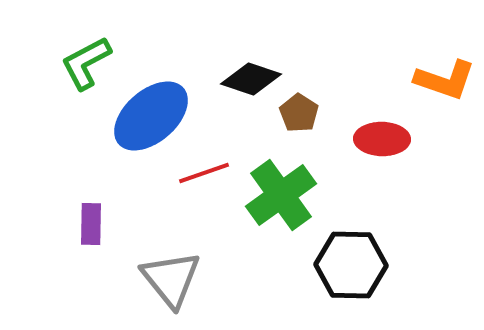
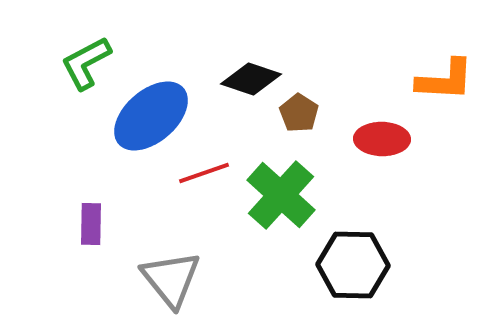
orange L-shape: rotated 16 degrees counterclockwise
green cross: rotated 12 degrees counterclockwise
black hexagon: moved 2 px right
